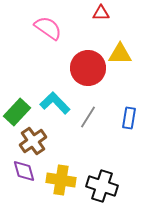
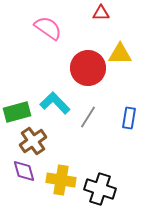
green rectangle: rotated 32 degrees clockwise
black cross: moved 2 px left, 3 px down
